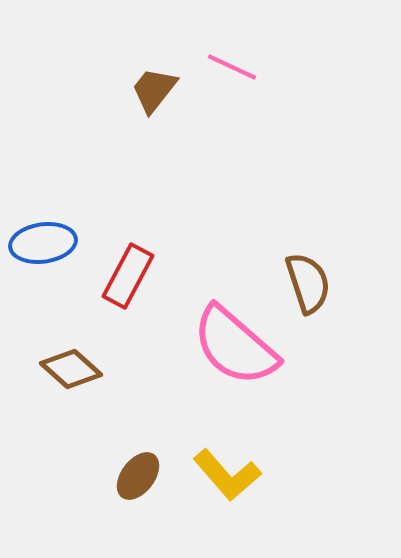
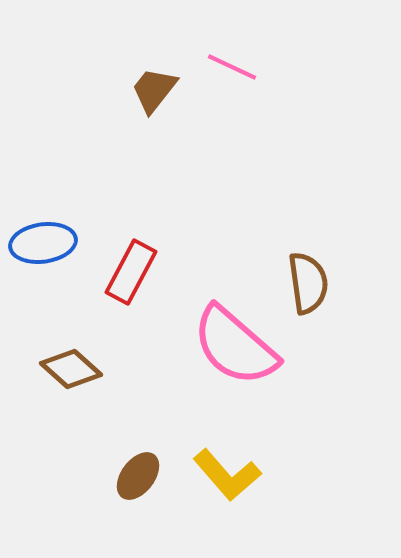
red rectangle: moved 3 px right, 4 px up
brown semicircle: rotated 10 degrees clockwise
